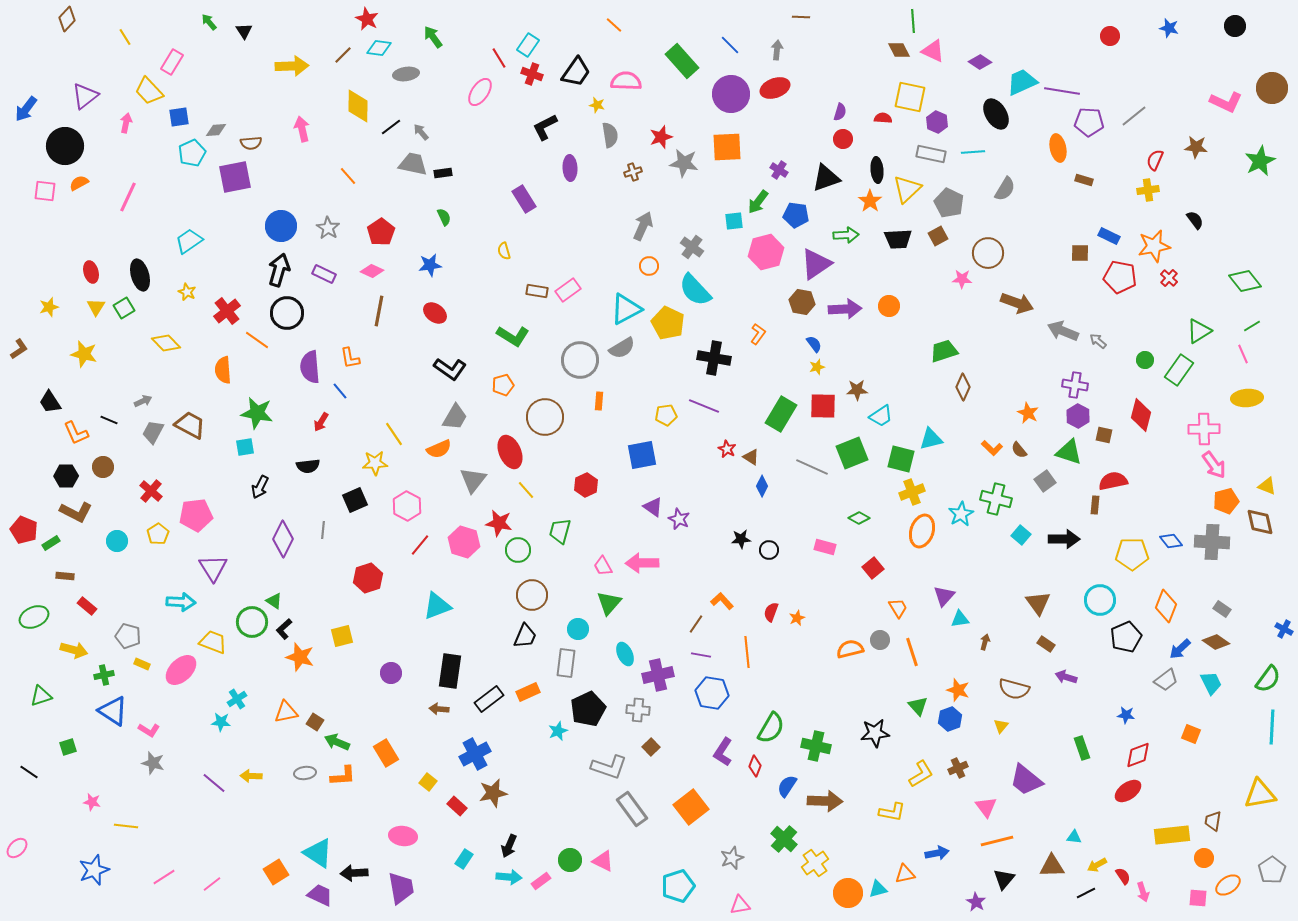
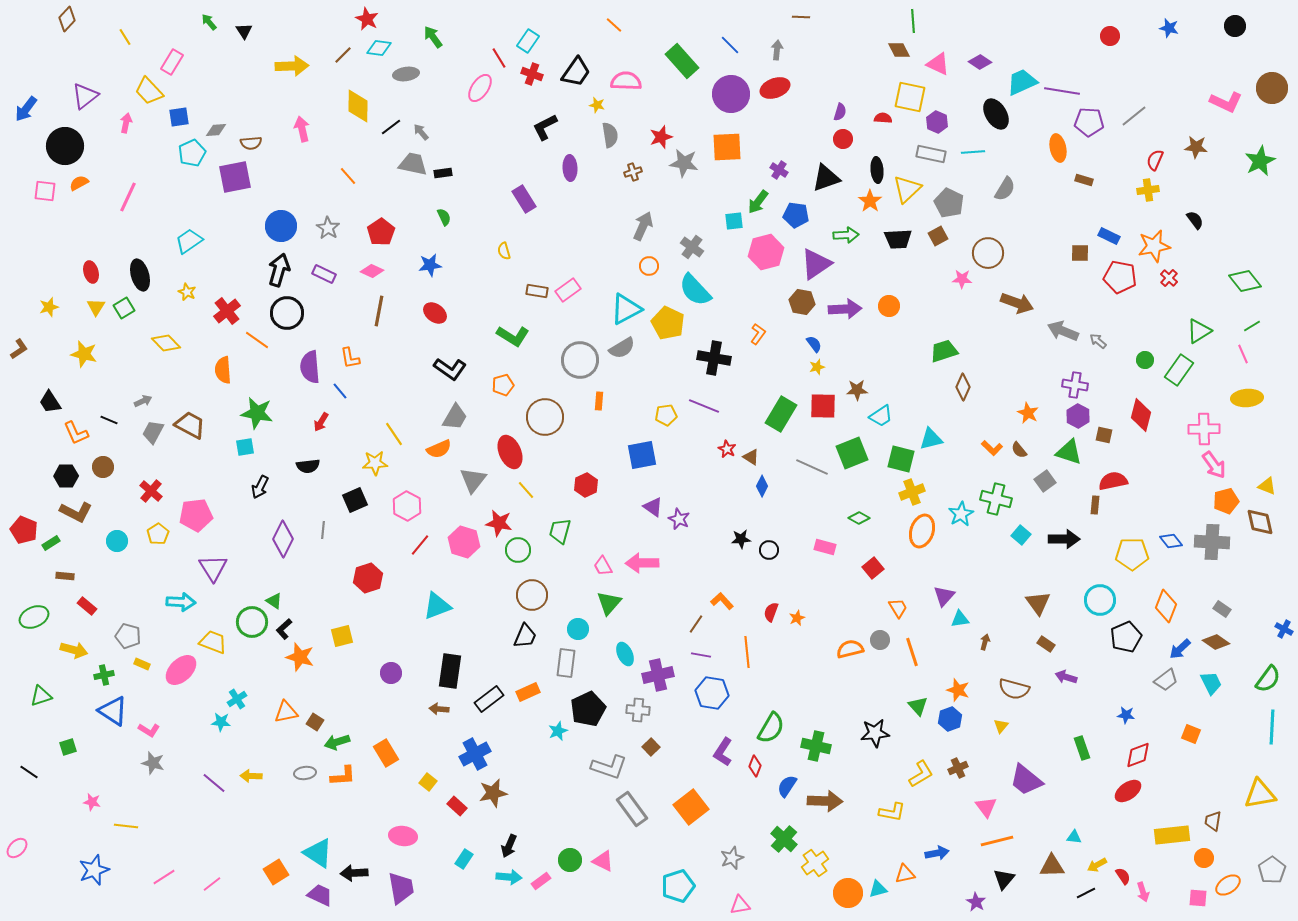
cyan rectangle at (528, 45): moved 4 px up
pink triangle at (933, 51): moved 5 px right, 13 px down
pink ellipse at (480, 92): moved 4 px up
green arrow at (337, 742): rotated 40 degrees counterclockwise
